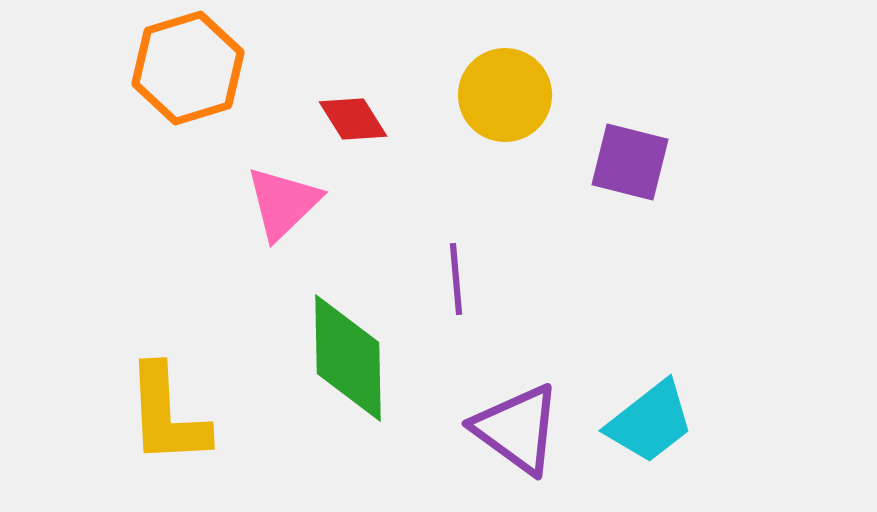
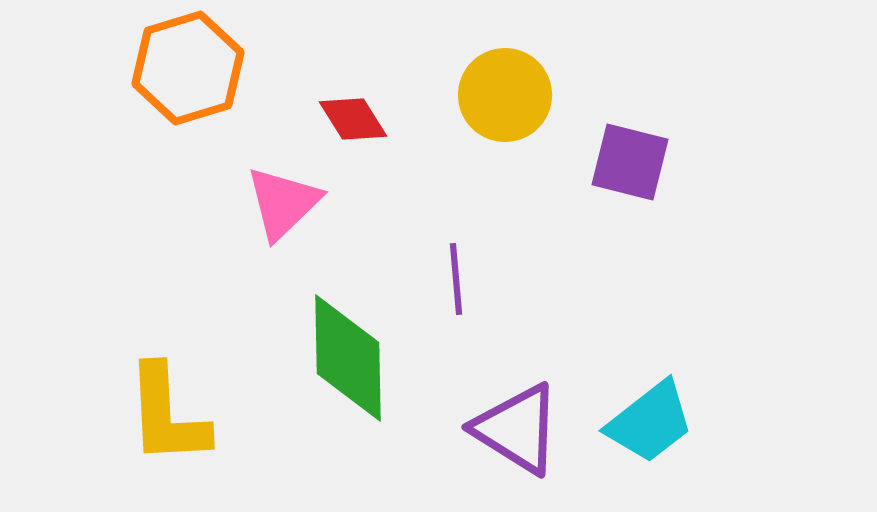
purple triangle: rotated 4 degrees counterclockwise
